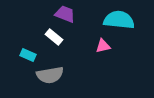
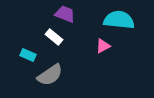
pink triangle: rotated 14 degrees counterclockwise
gray semicircle: rotated 24 degrees counterclockwise
